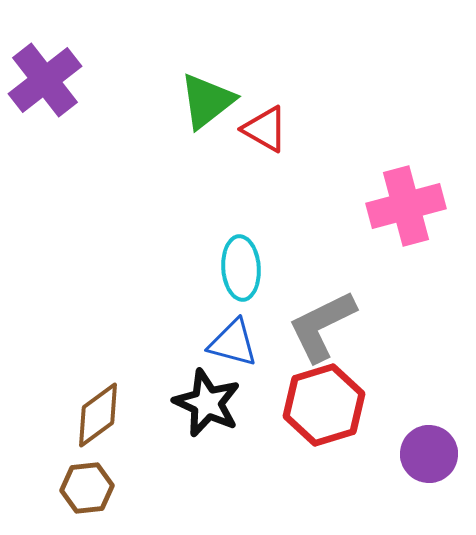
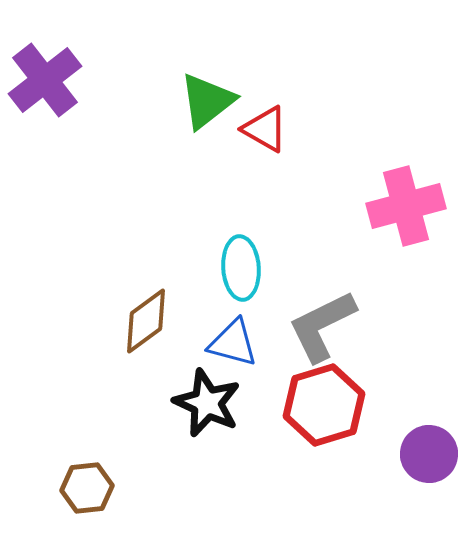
brown diamond: moved 48 px right, 94 px up
